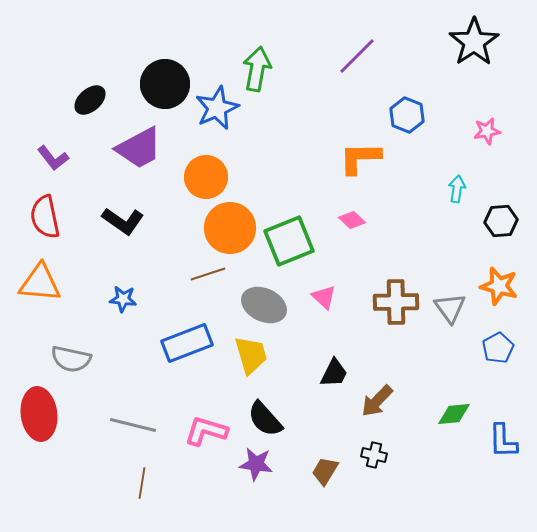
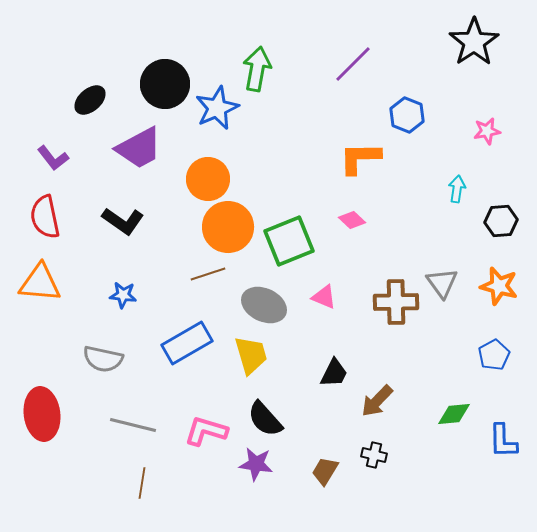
purple line at (357, 56): moved 4 px left, 8 px down
orange circle at (206, 177): moved 2 px right, 2 px down
orange circle at (230, 228): moved 2 px left, 1 px up
pink triangle at (324, 297): rotated 20 degrees counterclockwise
blue star at (123, 299): moved 4 px up
gray triangle at (450, 308): moved 8 px left, 25 px up
blue rectangle at (187, 343): rotated 9 degrees counterclockwise
blue pentagon at (498, 348): moved 4 px left, 7 px down
gray semicircle at (71, 359): moved 32 px right
red ellipse at (39, 414): moved 3 px right
